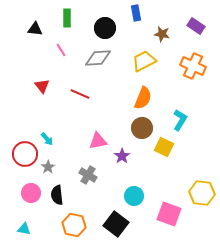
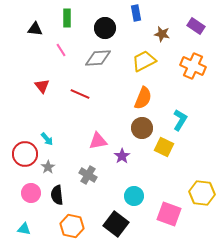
orange hexagon: moved 2 px left, 1 px down
